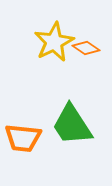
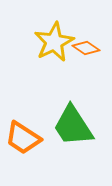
green trapezoid: moved 1 px right, 1 px down
orange trapezoid: rotated 27 degrees clockwise
